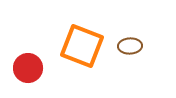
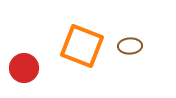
red circle: moved 4 px left
